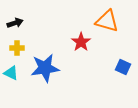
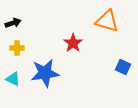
black arrow: moved 2 px left
red star: moved 8 px left, 1 px down
blue star: moved 5 px down
cyan triangle: moved 2 px right, 6 px down
